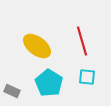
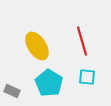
yellow ellipse: rotated 20 degrees clockwise
